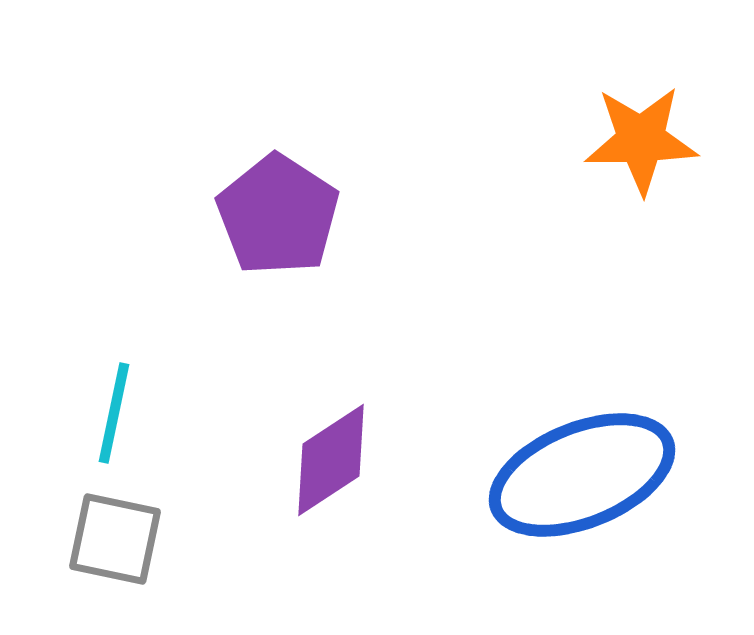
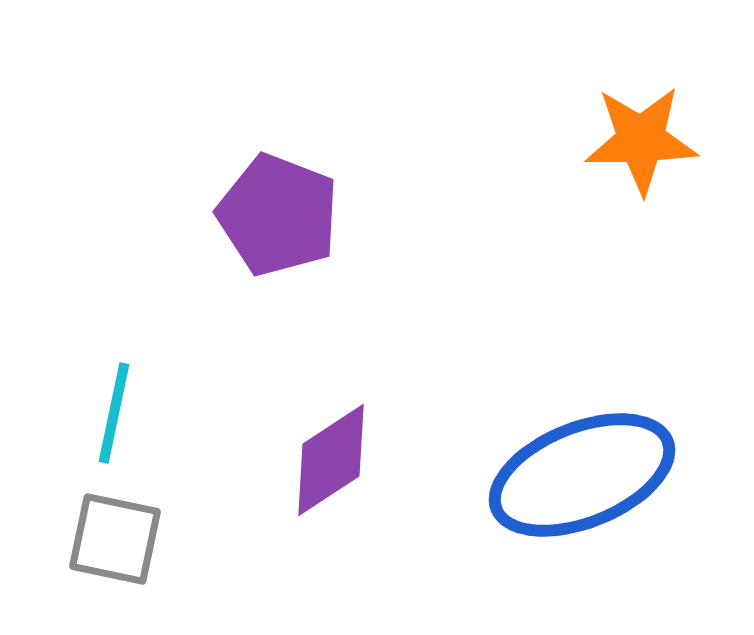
purple pentagon: rotated 12 degrees counterclockwise
